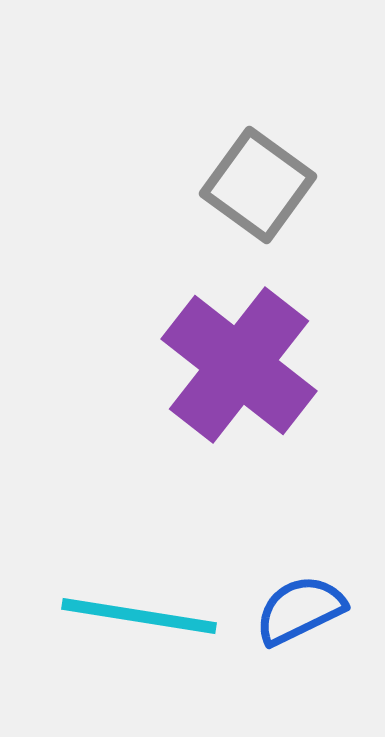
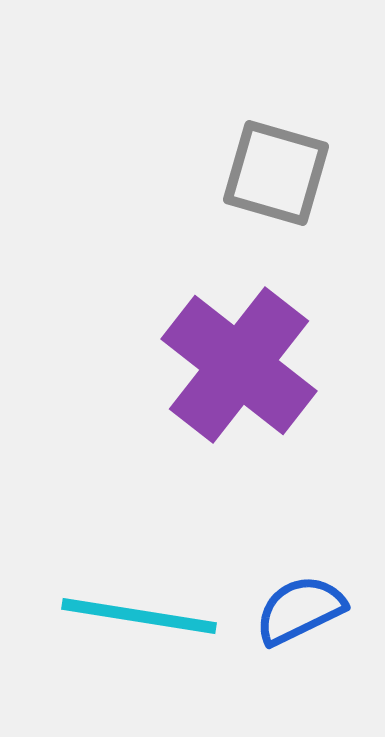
gray square: moved 18 px right, 12 px up; rotated 20 degrees counterclockwise
